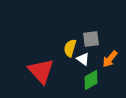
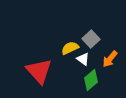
gray square: rotated 36 degrees counterclockwise
yellow semicircle: rotated 48 degrees clockwise
red triangle: moved 2 px left
green diamond: rotated 10 degrees counterclockwise
